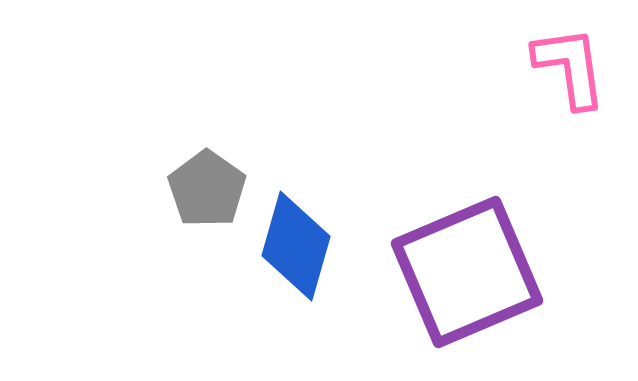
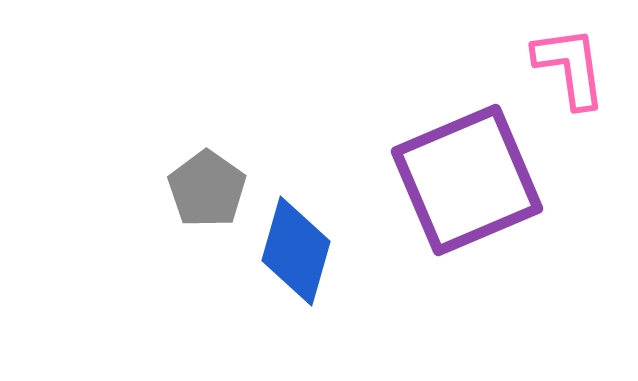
blue diamond: moved 5 px down
purple square: moved 92 px up
